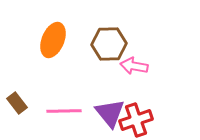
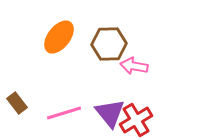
orange ellipse: moved 6 px right, 3 px up; rotated 16 degrees clockwise
pink line: moved 2 px down; rotated 16 degrees counterclockwise
red cross: rotated 12 degrees counterclockwise
